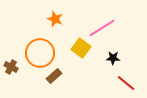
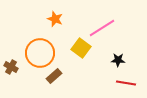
black star: moved 5 px right, 2 px down
red line: rotated 30 degrees counterclockwise
